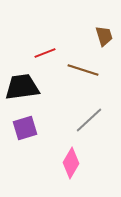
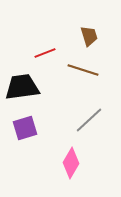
brown trapezoid: moved 15 px left
